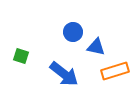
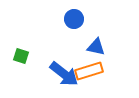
blue circle: moved 1 px right, 13 px up
orange rectangle: moved 26 px left
